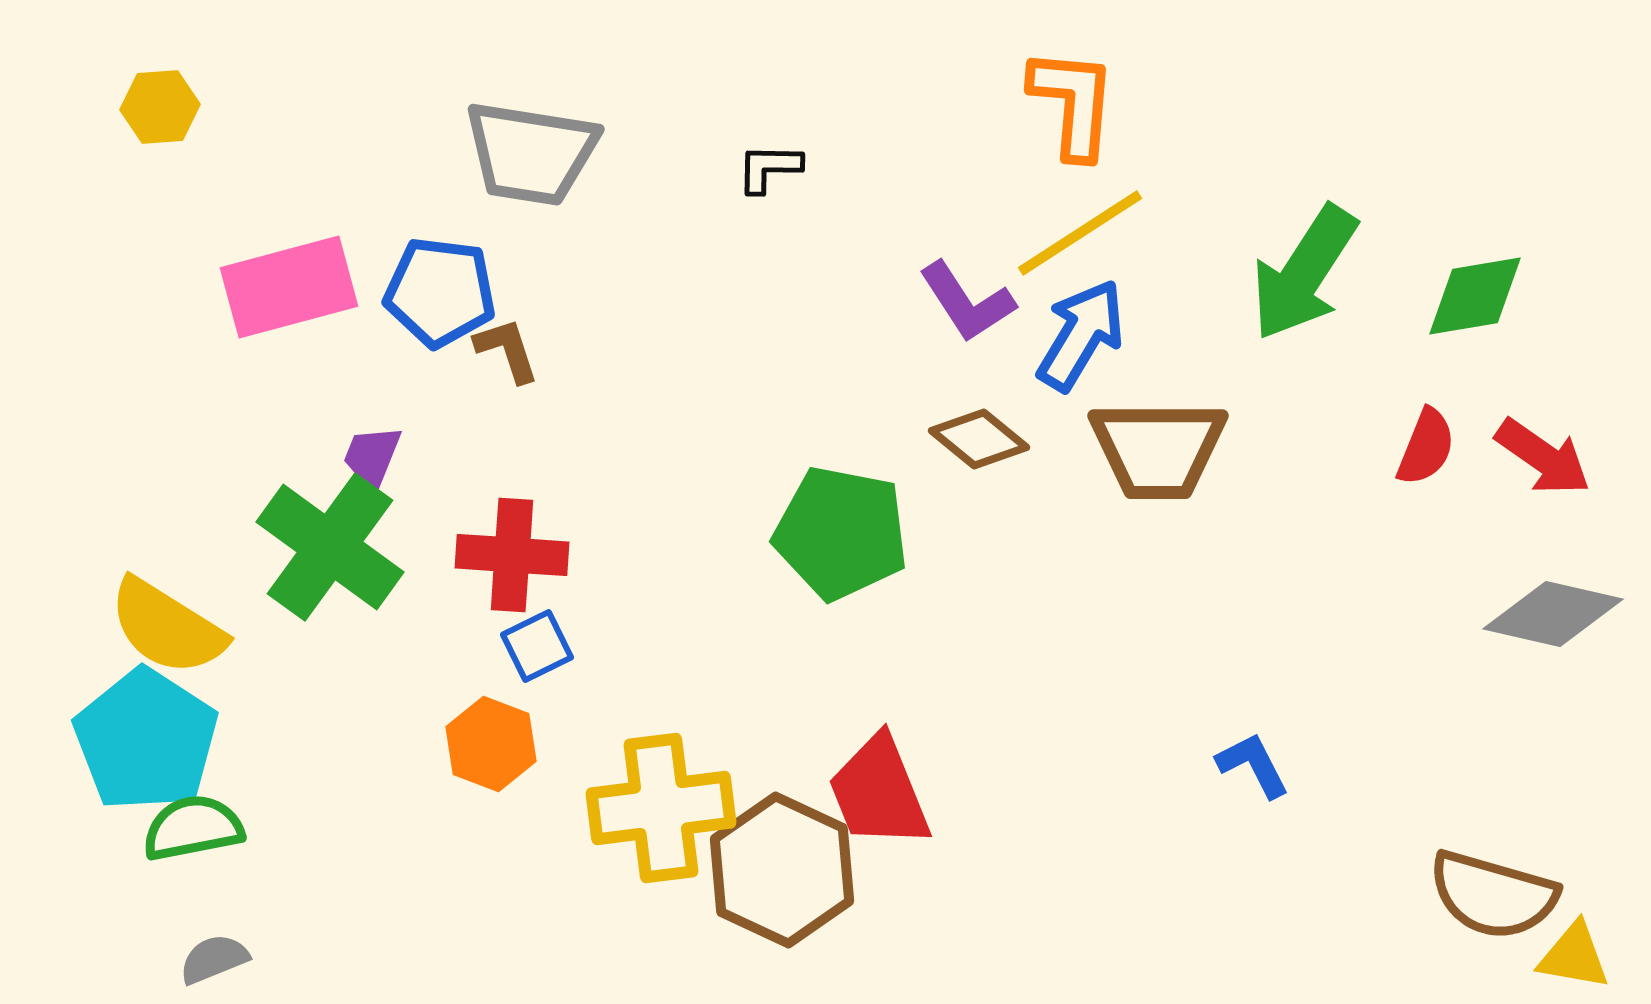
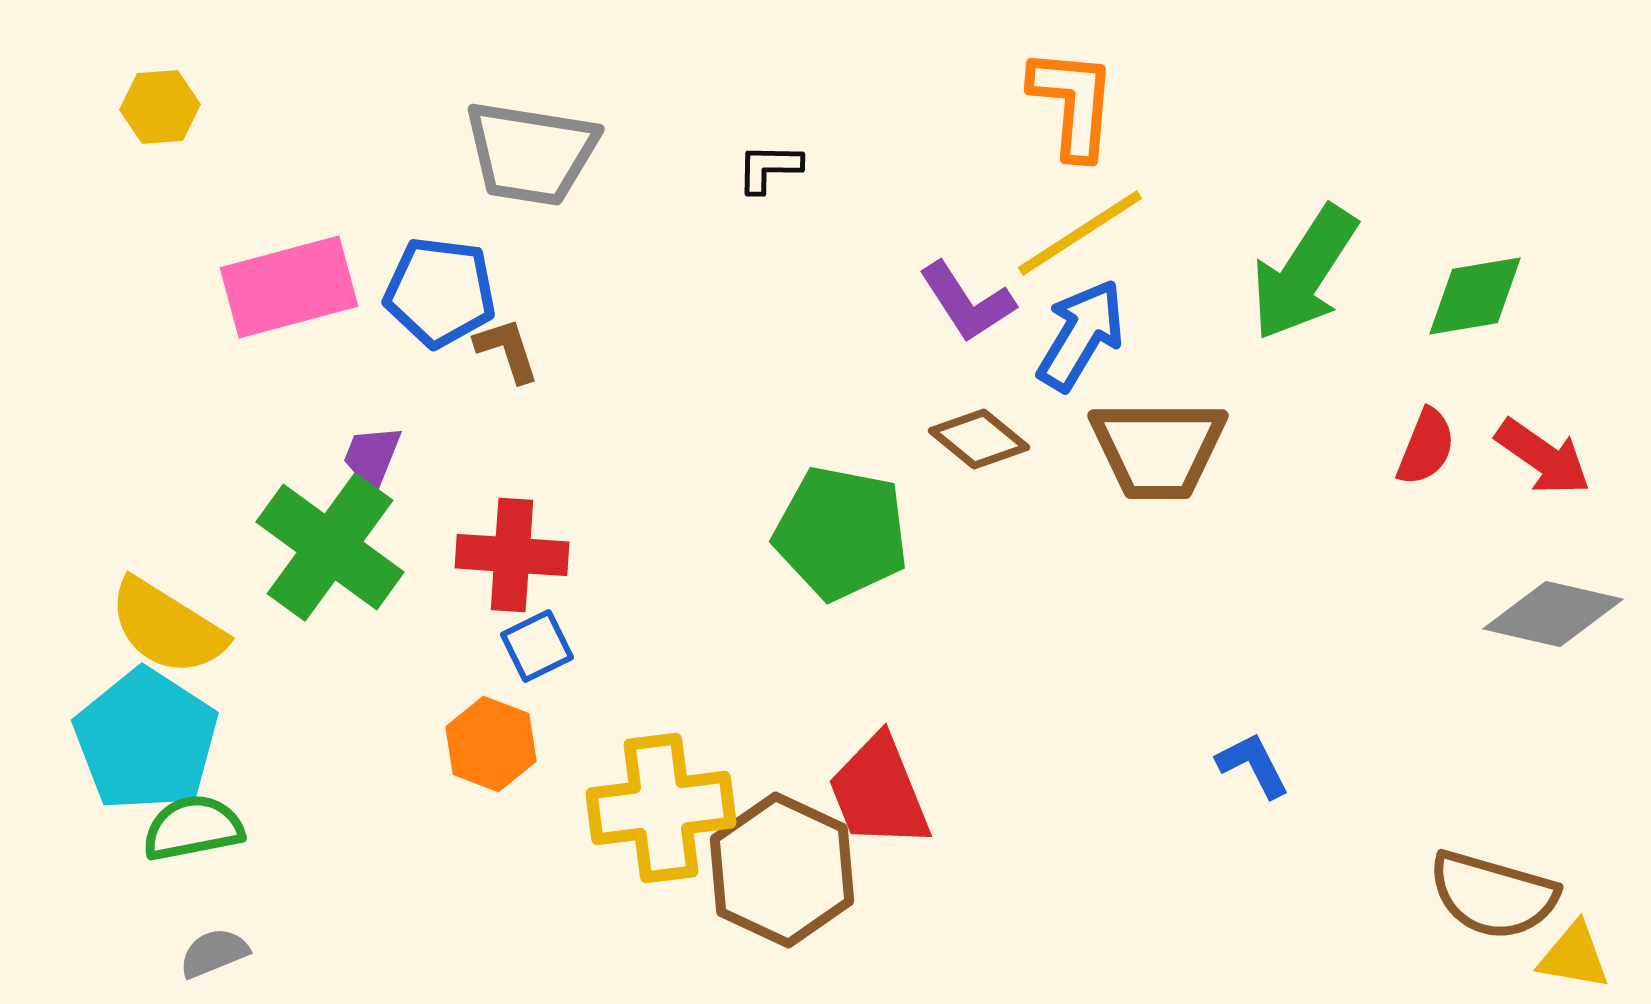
gray semicircle: moved 6 px up
